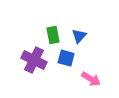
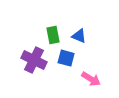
blue triangle: rotated 49 degrees counterclockwise
